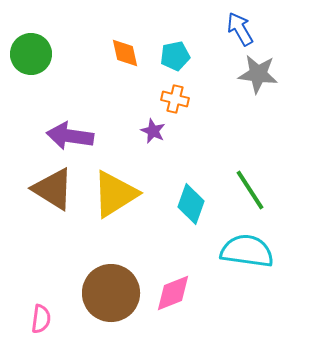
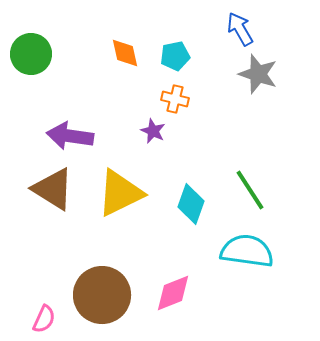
gray star: rotated 12 degrees clockwise
yellow triangle: moved 5 px right, 1 px up; rotated 6 degrees clockwise
brown circle: moved 9 px left, 2 px down
pink semicircle: moved 3 px right; rotated 16 degrees clockwise
